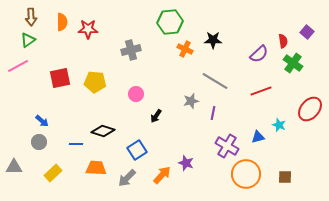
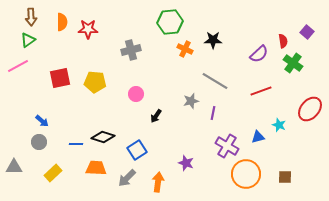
black diamond: moved 6 px down
orange arrow: moved 4 px left, 7 px down; rotated 36 degrees counterclockwise
